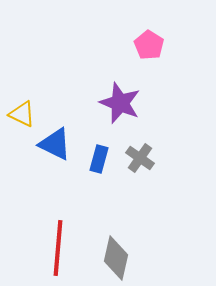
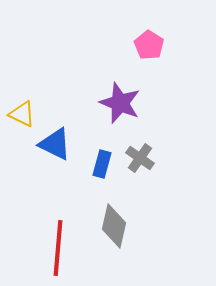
blue rectangle: moved 3 px right, 5 px down
gray diamond: moved 2 px left, 32 px up
